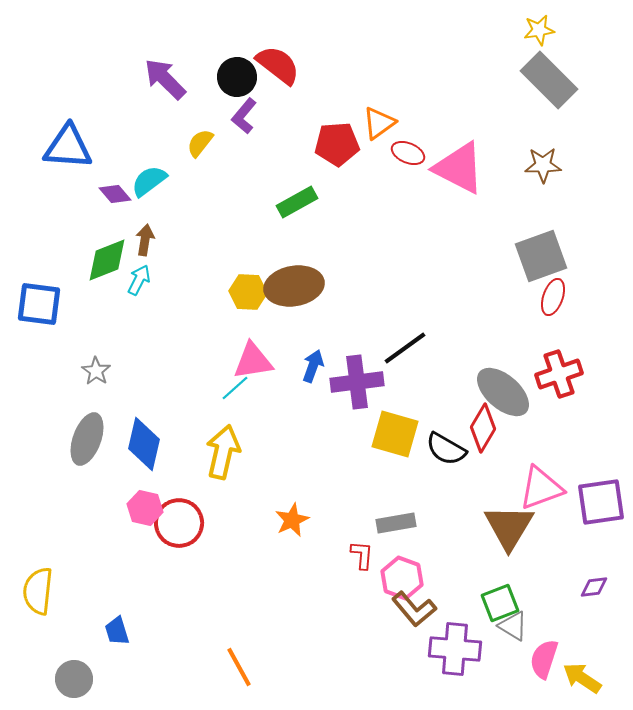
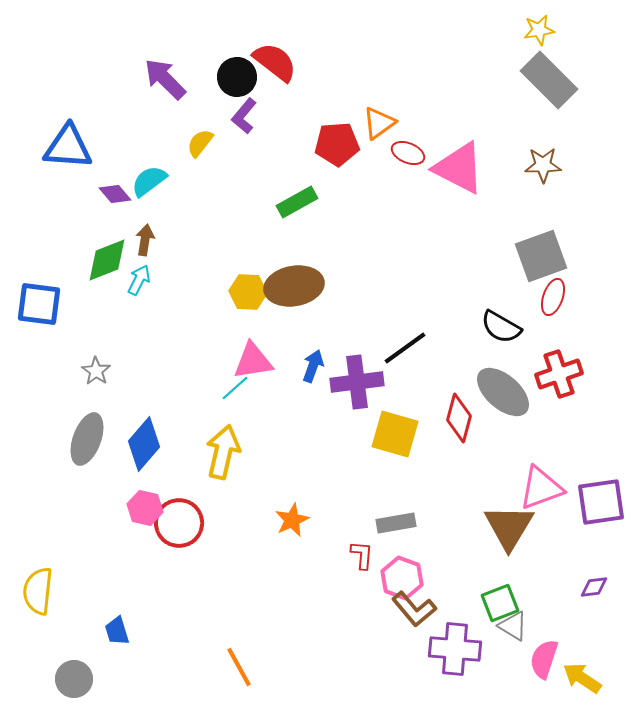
red semicircle at (278, 65): moved 3 px left, 3 px up
red diamond at (483, 428): moved 24 px left, 10 px up; rotated 15 degrees counterclockwise
blue diamond at (144, 444): rotated 28 degrees clockwise
black semicircle at (446, 449): moved 55 px right, 122 px up
